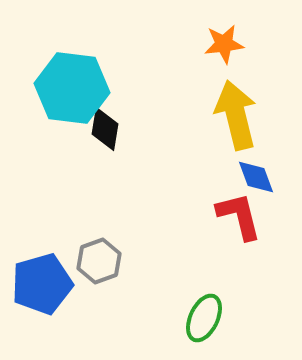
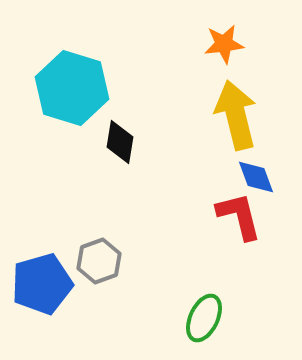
cyan hexagon: rotated 10 degrees clockwise
black diamond: moved 15 px right, 13 px down
